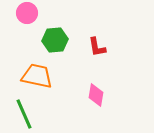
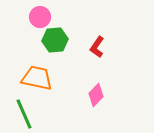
pink circle: moved 13 px right, 4 px down
red L-shape: rotated 45 degrees clockwise
orange trapezoid: moved 2 px down
pink diamond: rotated 35 degrees clockwise
